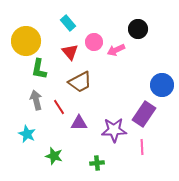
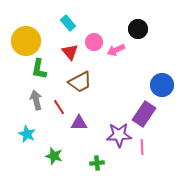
purple star: moved 5 px right, 5 px down
